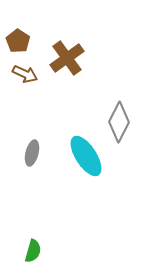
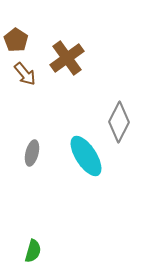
brown pentagon: moved 2 px left, 1 px up
brown arrow: rotated 25 degrees clockwise
